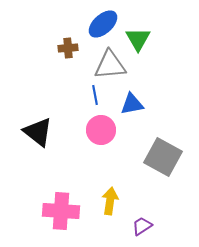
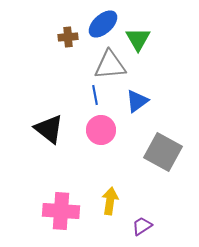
brown cross: moved 11 px up
blue triangle: moved 5 px right, 3 px up; rotated 25 degrees counterclockwise
black triangle: moved 11 px right, 3 px up
gray square: moved 5 px up
